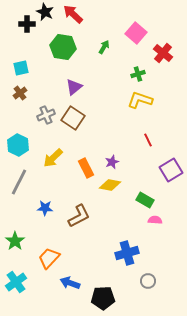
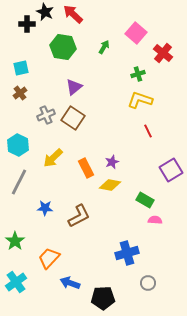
red line: moved 9 px up
gray circle: moved 2 px down
